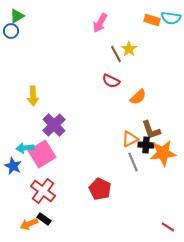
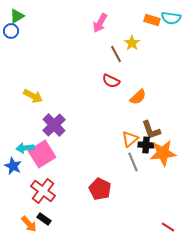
yellow star: moved 3 px right, 6 px up
yellow arrow: rotated 60 degrees counterclockwise
orange triangle: rotated 12 degrees counterclockwise
orange arrow: rotated 108 degrees counterclockwise
